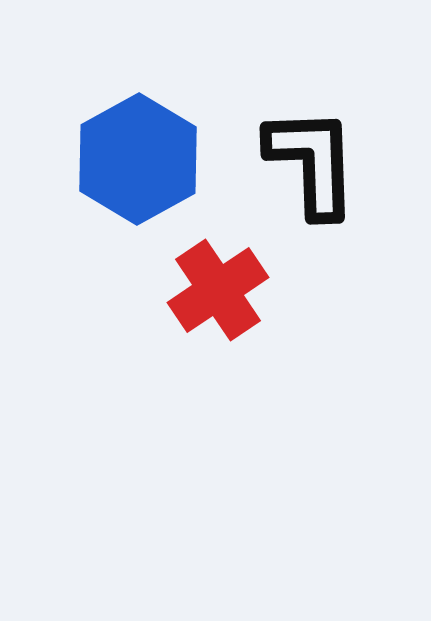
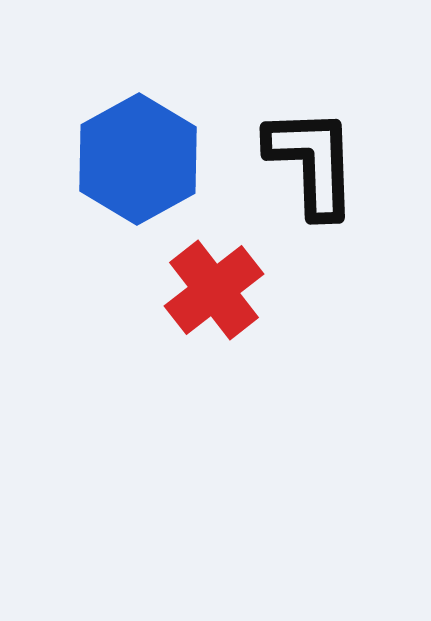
red cross: moved 4 px left; rotated 4 degrees counterclockwise
